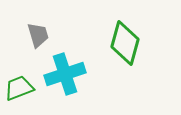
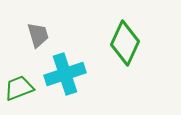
green diamond: rotated 9 degrees clockwise
